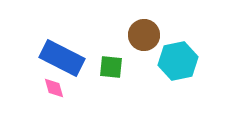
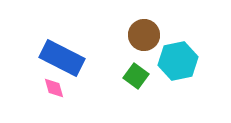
green square: moved 25 px right, 9 px down; rotated 30 degrees clockwise
